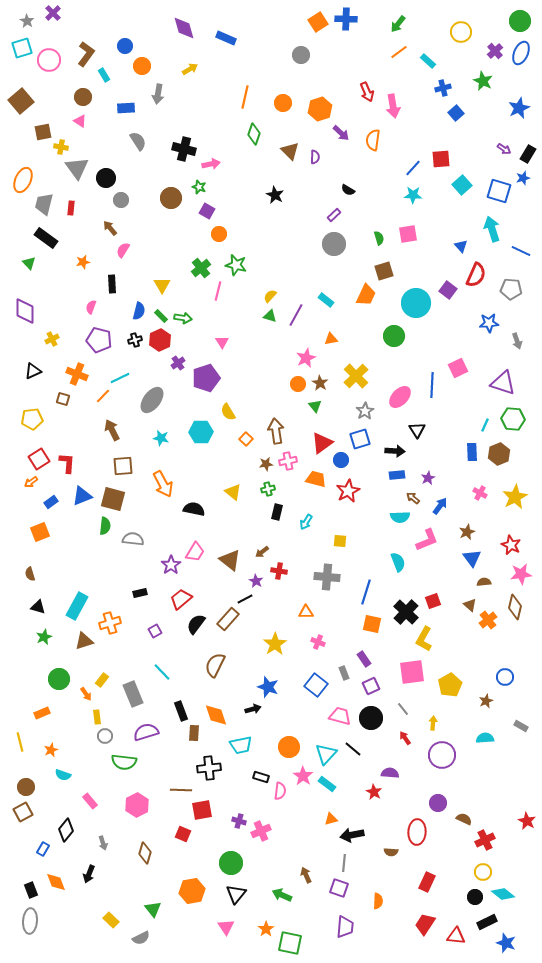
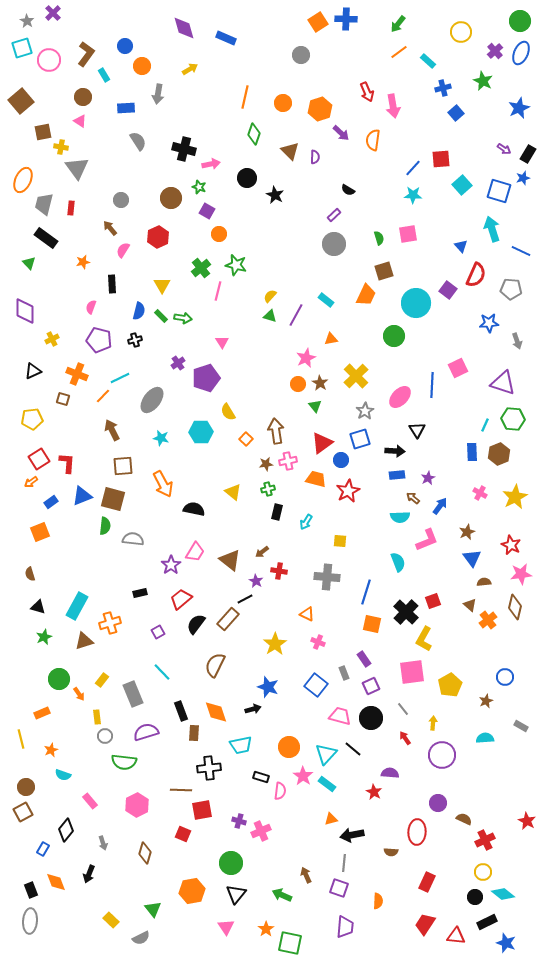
black circle at (106, 178): moved 141 px right
red hexagon at (160, 340): moved 2 px left, 103 px up
orange triangle at (306, 612): moved 1 px right, 2 px down; rotated 28 degrees clockwise
purple square at (155, 631): moved 3 px right, 1 px down
orange arrow at (86, 694): moved 7 px left
orange diamond at (216, 715): moved 3 px up
yellow line at (20, 742): moved 1 px right, 3 px up
